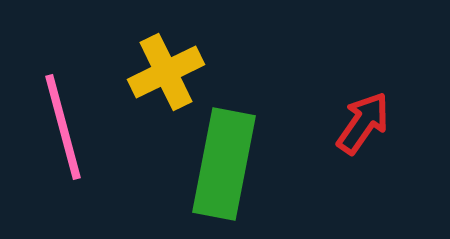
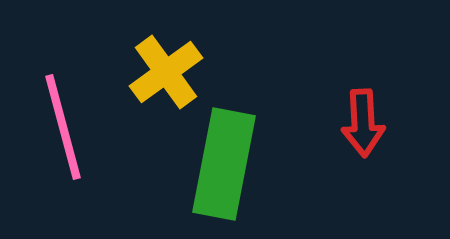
yellow cross: rotated 10 degrees counterclockwise
red arrow: rotated 142 degrees clockwise
